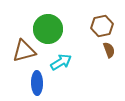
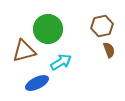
blue ellipse: rotated 65 degrees clockwise
